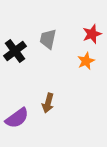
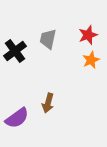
red star: moved 4 px left, 1 px down
orange star: moved 5 px right, 1 px up
